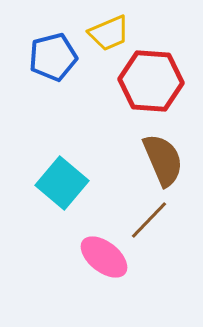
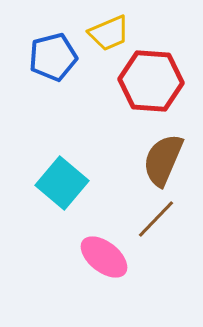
brown semicircle: rotated 134 degrees counterclockwise
brown line: moved 7 px right, 1 px up
